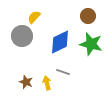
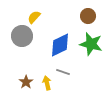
blue diamond: moved 3 px down
brown star: rotated 16 degrees clockwise
